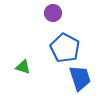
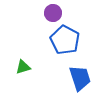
blue pentagon: moved 8 px up
green triangle: rotated 35 degrees counterclockwise
